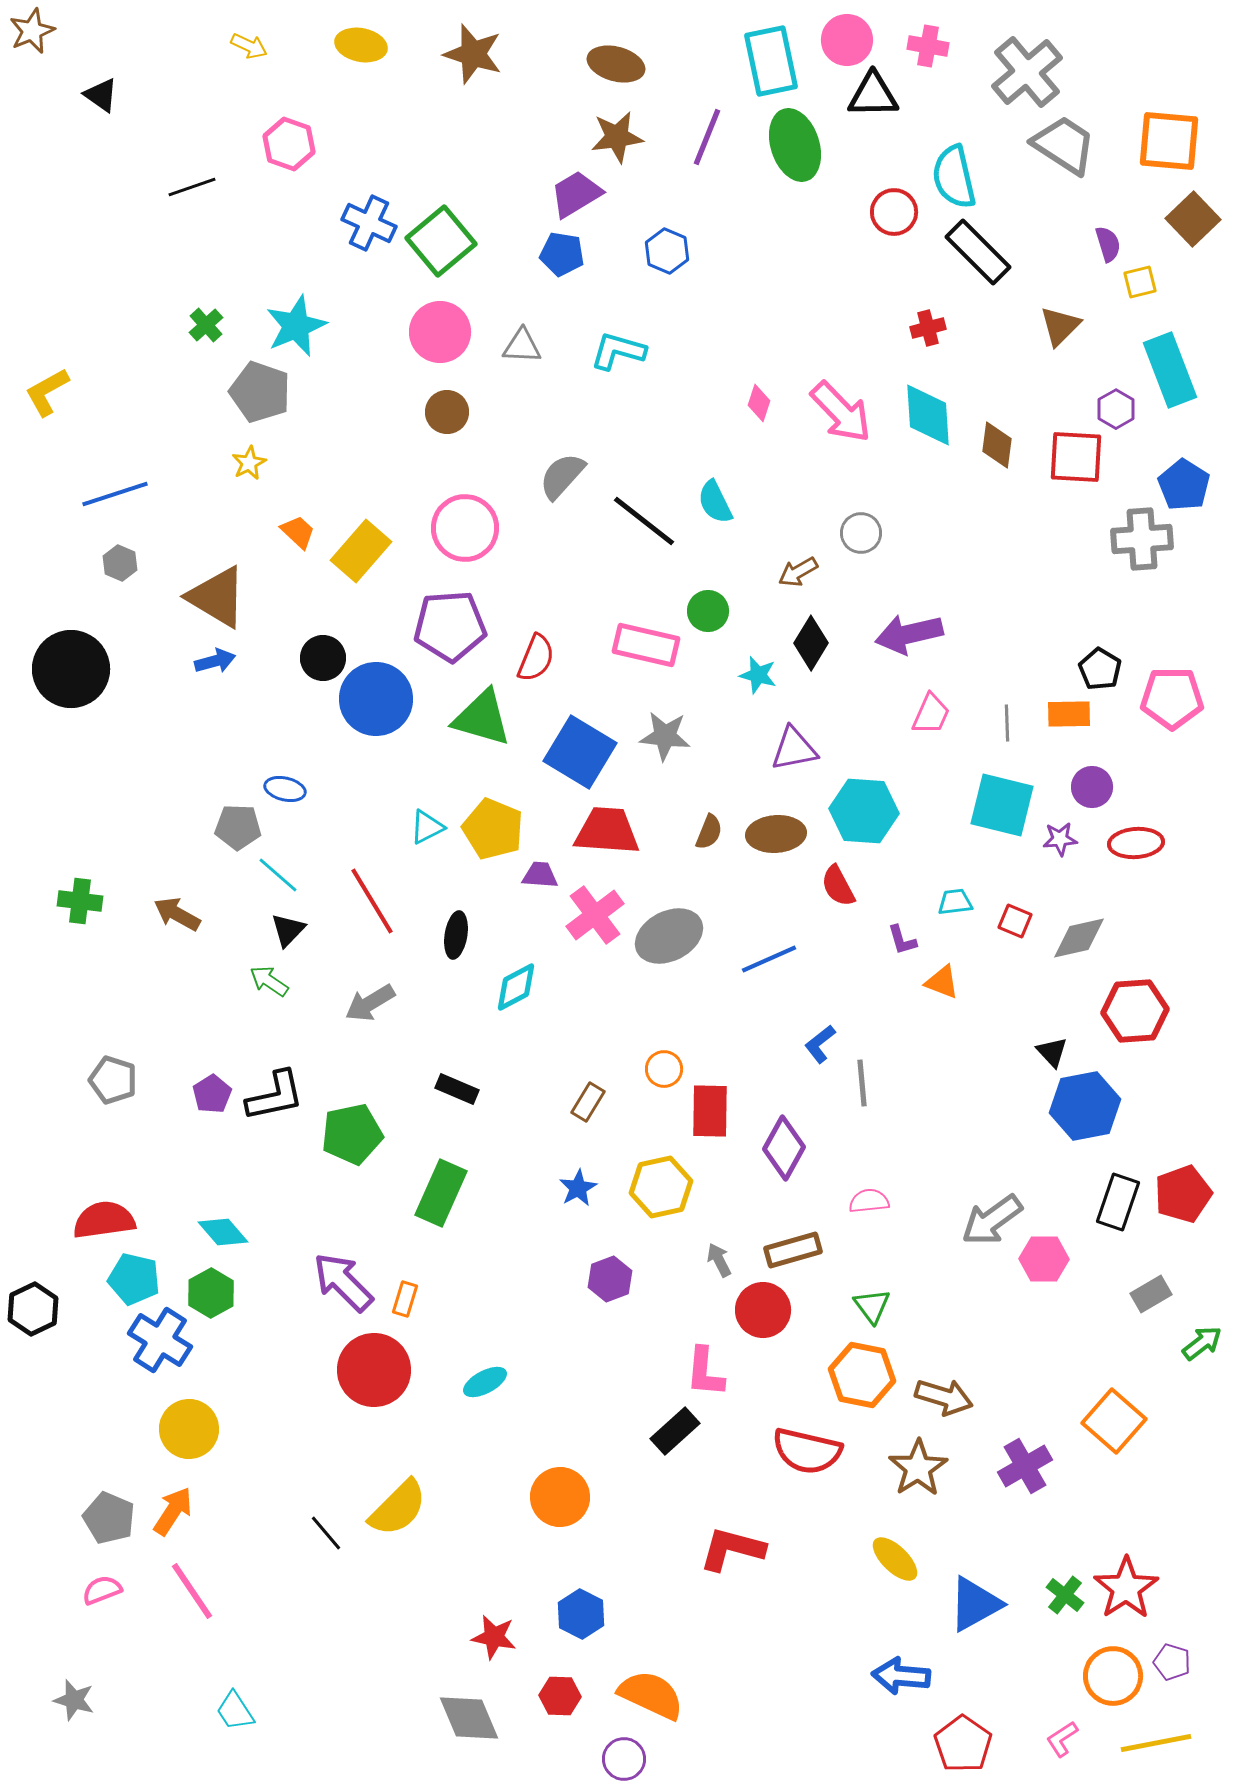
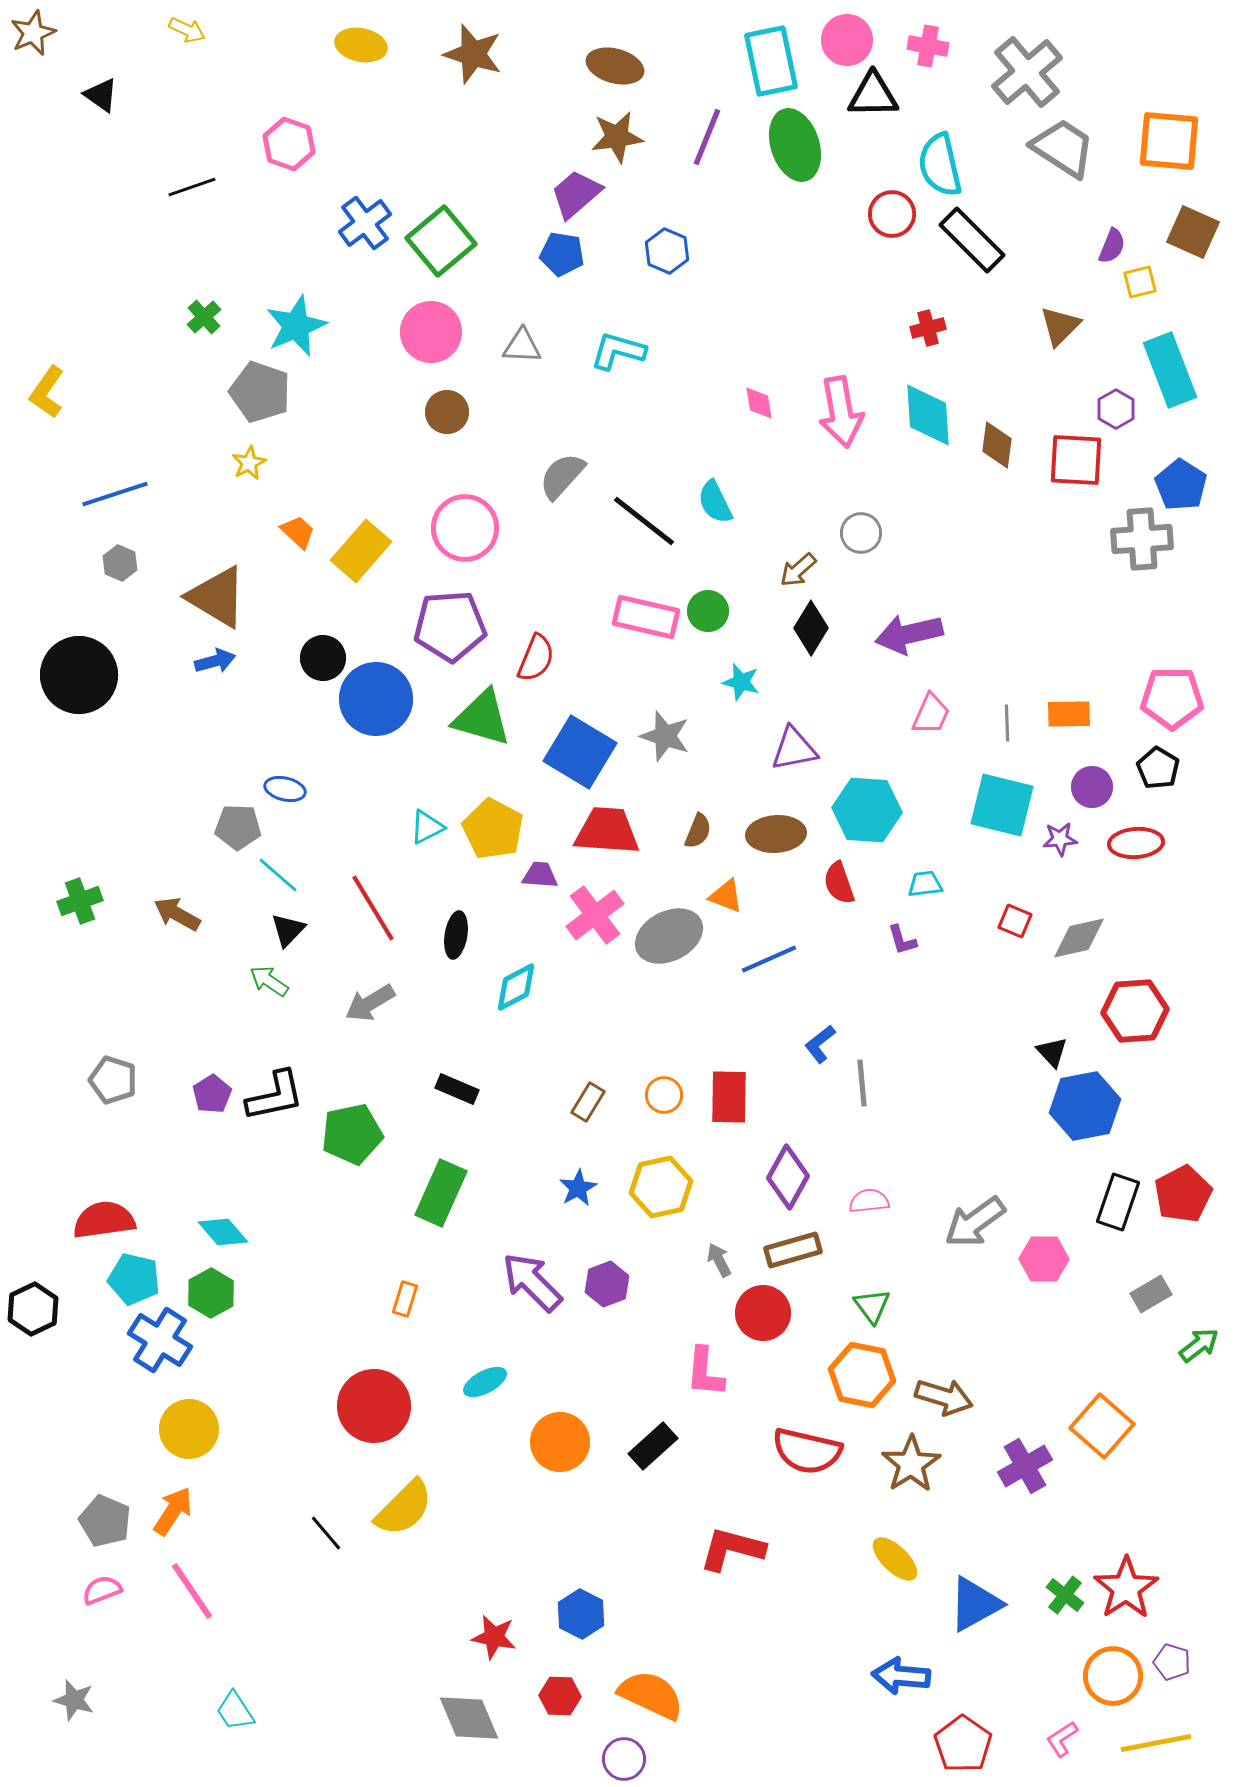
brown star at (32, 31): moved 1 px right, 2 px down
yellow arrow at (249, 46): moved 62 px left, 16 px up
brown ellipse at (616, 64): moved 1 px left, 2 px down
gray trapezoid at (1064, 145): moved 1 px left, 3 px down
cyan semicircle at (954, 177): moved 14 px left, 12 px up
purple trapezoid at (576, 194): rotated 10 degrees counterclockwise
red circle at (894, 212): moved 2 px left, 2 px down
brown square at (1193, 219): moved 13 px down; rotated 22 degrees counterclockwise
blue cross at (369, 223): moved 4 px left; rotated 28 degrees clockwise
purple semicircle at (1108, 244): moved 4 px right, 2 px down; rotated 39 degrees clockwise
black rectangle at (978, 252): moved 6 px left, 12 px up
green cross at (206, 325): moved 2 px left, 8 px up
pink circle at (440, 332): moved 9 px left
yellow L-shape at (47, 392): rotated 26 degrees counterclockwise
pink diamond at (759, 403): rotated 27 degrees counterclockwise
pink arrow at (841, 412): rotated 34 degrees clockwise
red square at (1076, 457): moved 3 px down
blue pentagon at (1184, 485): moved 3 px left
brown arrow at (798, 572): moved 2 px up; rotated 12 degrees counterclockwise
black diamond at (811, 643): moved 15 px up
pink rectangle at (646, 645): moved 28 px up
black circle at (71, 669): moved 8 px right, 6 px down
black pentagon at (1100, 669): moved 58 px right, 99 px down
cyan star at (758, 675): moved 17 px left, 7 px down
gray star at (665, 736): rotated 12 degrees clockwise
cyan hexagon at (864, 811): moved 3 px right, 1 px up
yellow pentagon at (493, 829): rotated 6 degrees clockwise
brown semicircle at (709, 832): moved 11 px left, 1 px up
red semicircle at (838, 886): moved 1 px right, 3 px up; rotated 9 degrees clockwise
green cross at (80, 901): rotated 27 degrees counterclockwise
red line at (372, 901): moved 1 px right, 7 px down
cyan trapezoid at (955, 902): moved 30 px left, 18 px up
orange triangle at (942, 982): moved 216 px left, 86 px up
orange circle at (664, 1069): moved 26 px down
red rectangle at (710, 1111): moved 19 px right, 14 px up
purple diamond at (784, 1148): moved 4 px right, 29 px down
red pentagon at (1183, 1194): rotated 8 degrees counterclockwise
gray arrow at (992, 1220): moved 17 px left, 2 px down
purple hexagon at (610, 1279): moved 3 px left, 5 px down
purple arrow at (343, 1282): moved 189 px right
red circle at (763, 1310): moved 3 px down
green arrow at (1202, 1343): moved 3 px left, 2 px down
red circle at (374, 1370): moved 36 px down
orange square at (1114, 1421): moved 12 px left, 5 px down
black rectangle at (675, 1431): moved 22 px left, 15 px down
brown star at (918, 1468): moved 7 px left, 4 px up
orange circle at (560, 1497): moved 55 px up
yellow semicircle at (398, 1508): moved 6 px right
gray pentagon at (109, 1518): moved 4 px left, 3 px down
